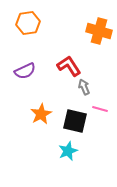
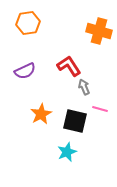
cyan star: moved 1 px left, 1 px down
